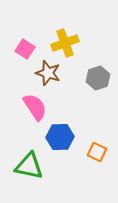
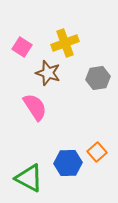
pink square: moved 3 px left, 2 px up
gray hexagon: rotated 10 degrees clockwise
blue hexagon: moved 8 px right, 26 px down
orange square: rotated 24 degrees clockwise
green triangle: moved 12 px down; rotated 16 degrees clockwise
